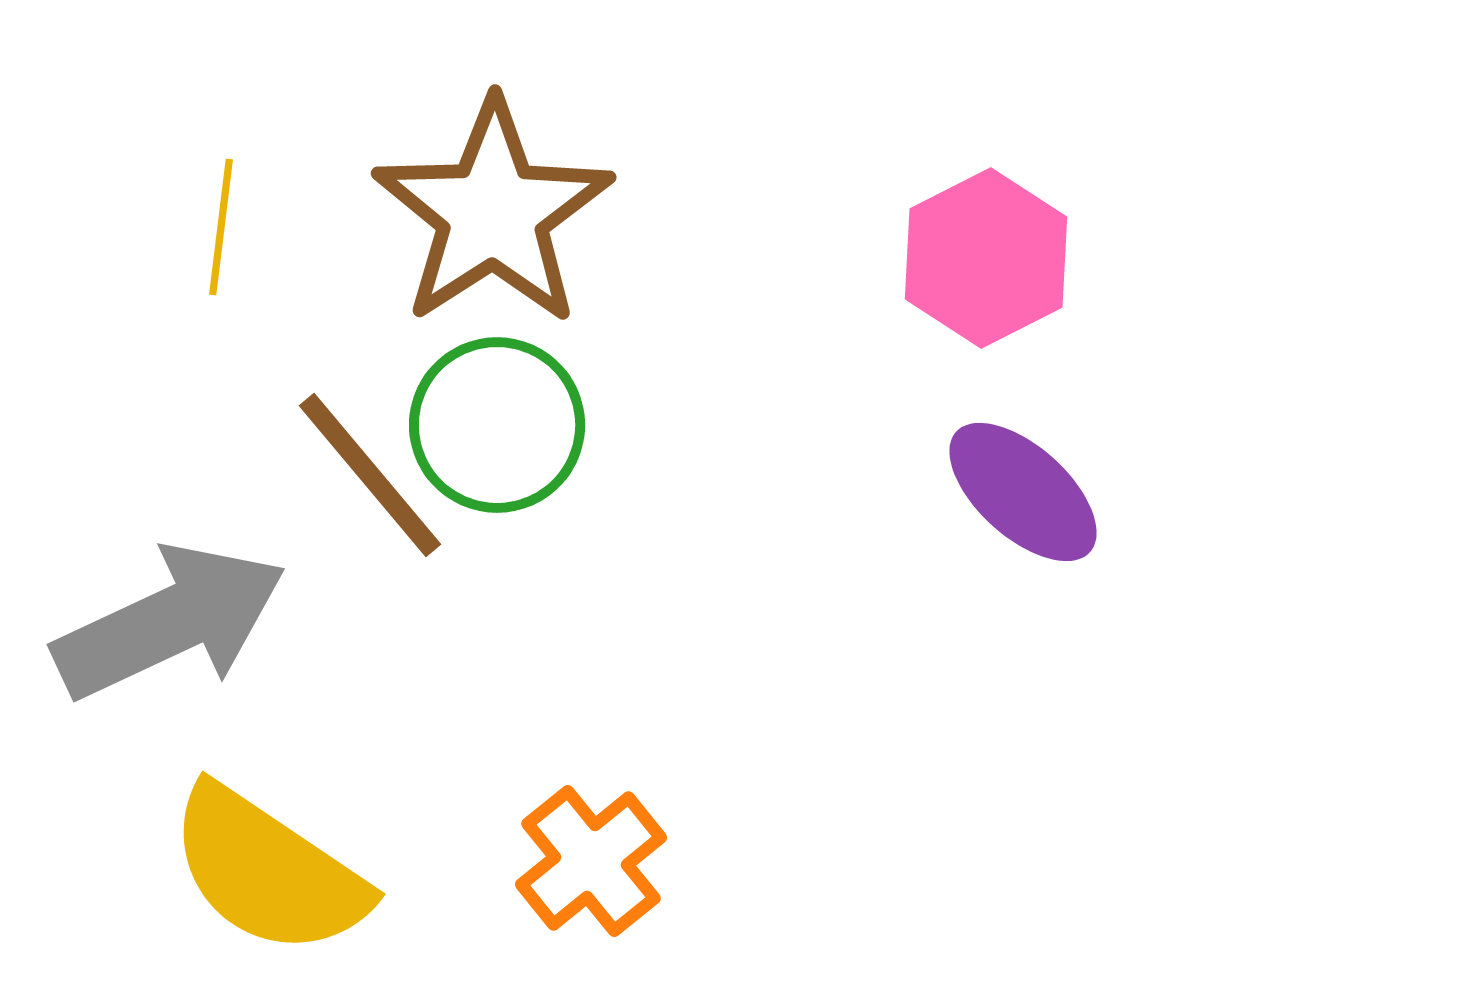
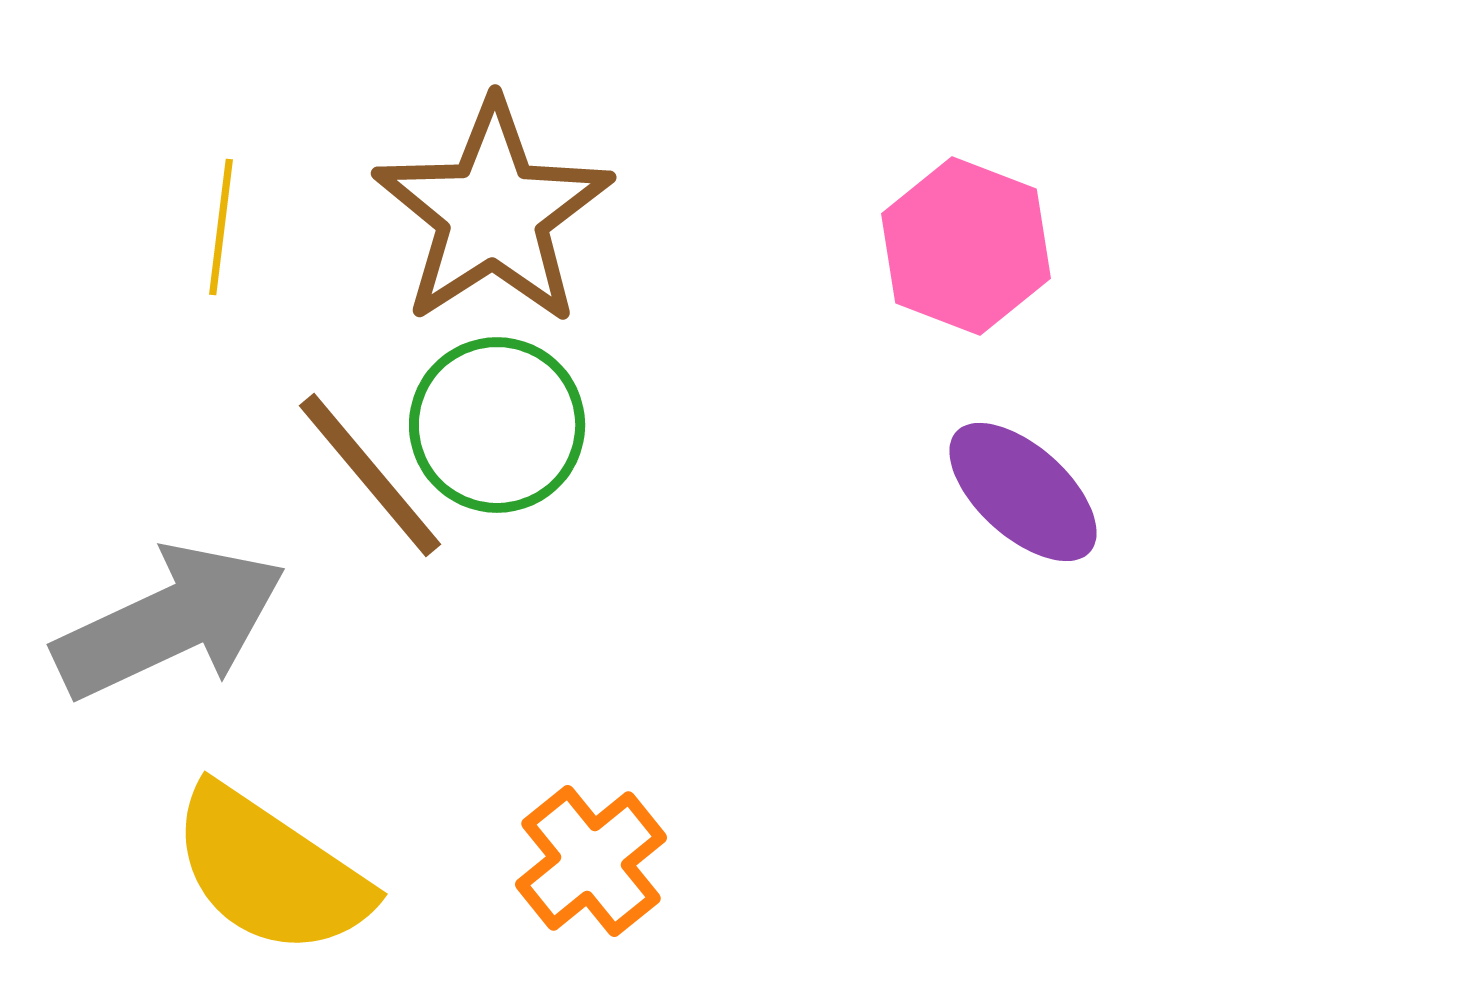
pink hexagon: moved 20 px left, 12 px up; rotated 12 degrees counterclockwise
yellow semicircle: moved 2 px right
